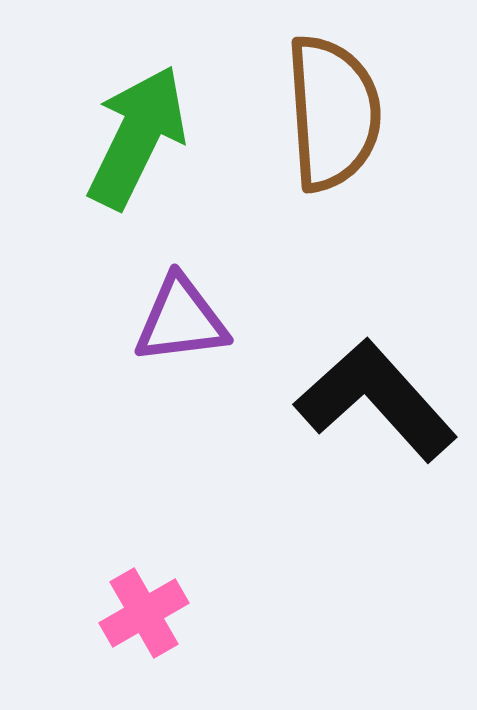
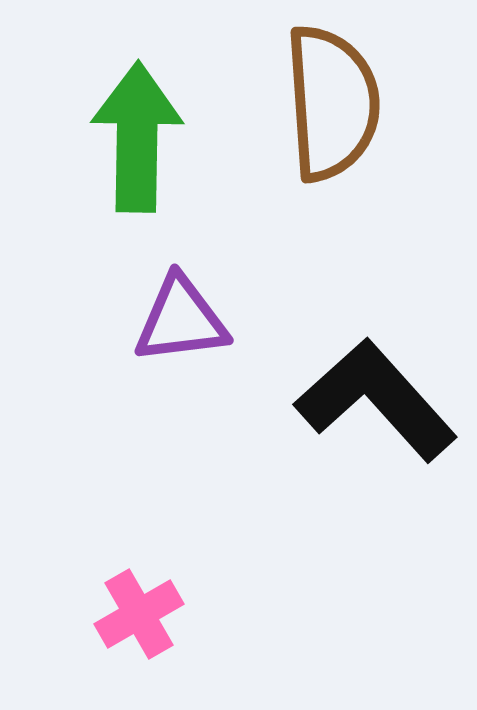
brown semicircle: moved 1 px left, 10 px up
green arrow: rotated 25 degrees counterclockwise
pink cross: moved 5 px left, 1 px down
